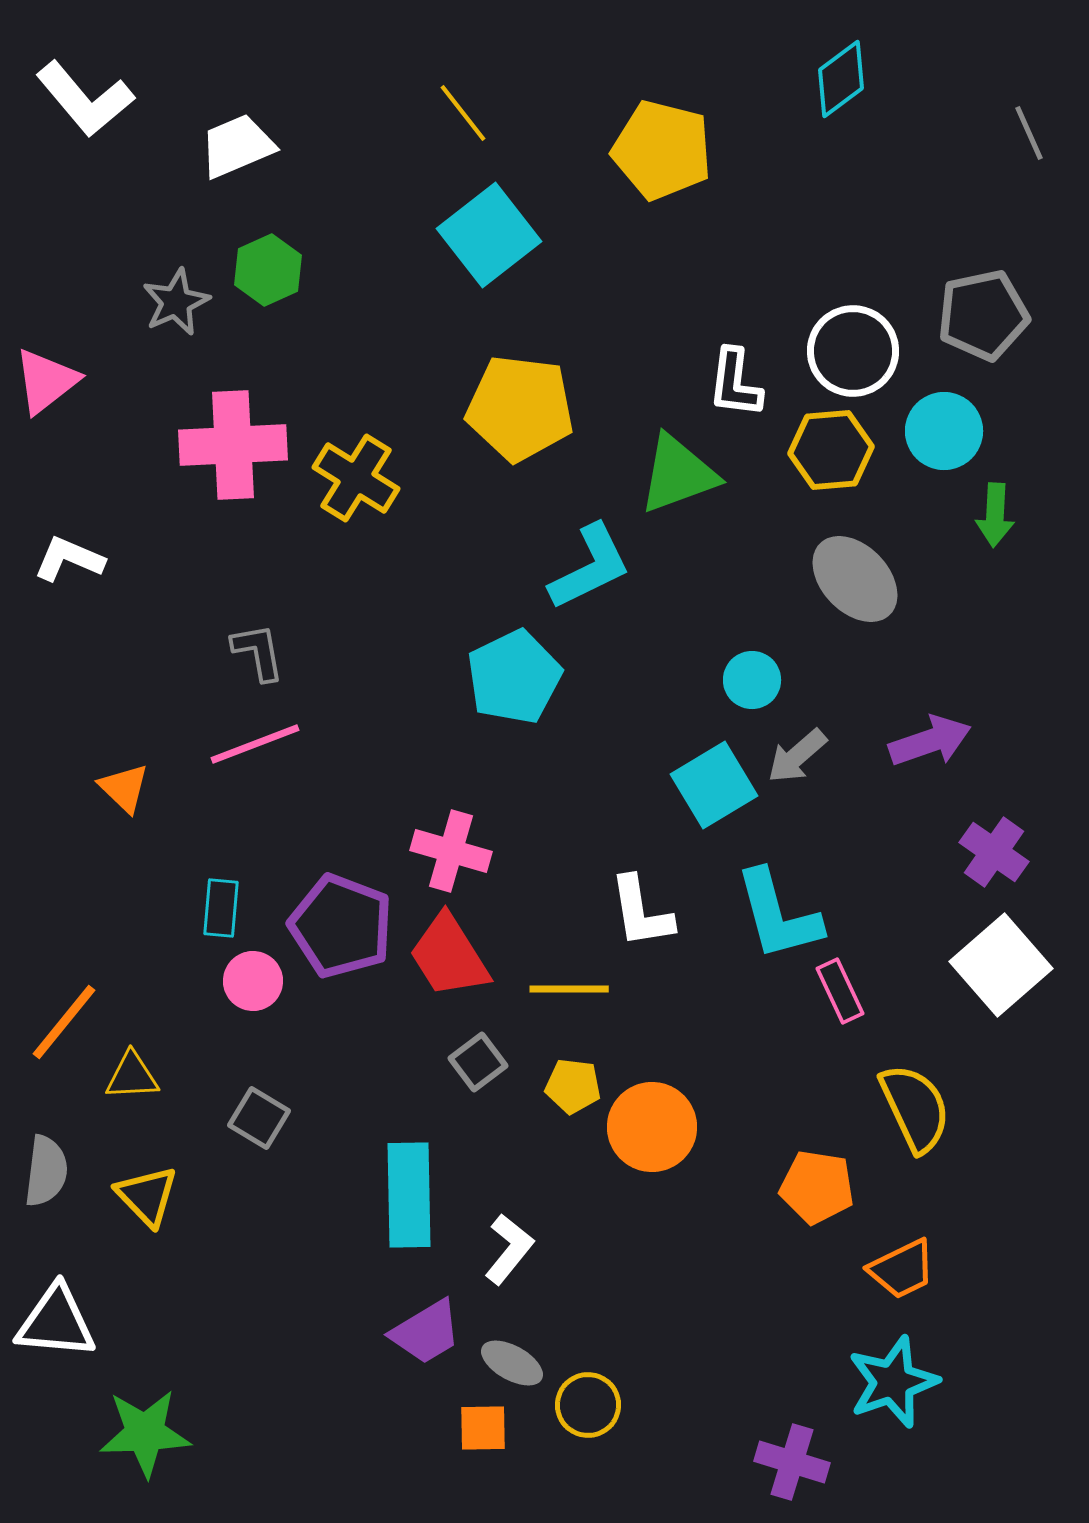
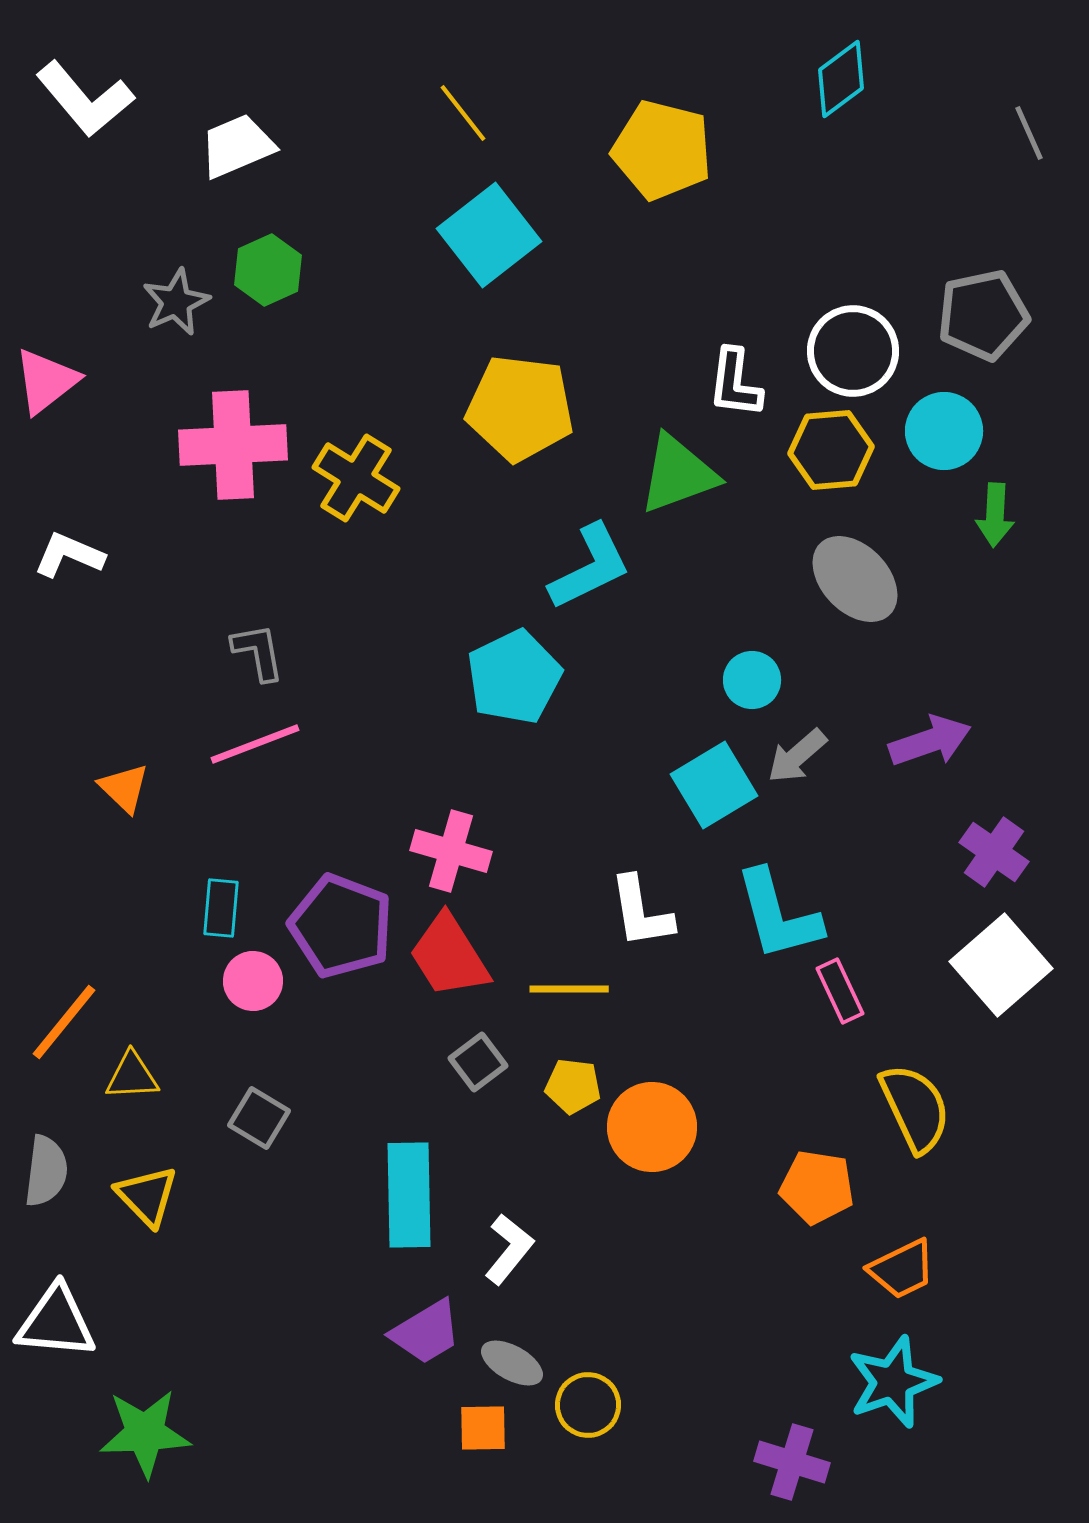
white L-shape at (69, 559): moved 4 px up
